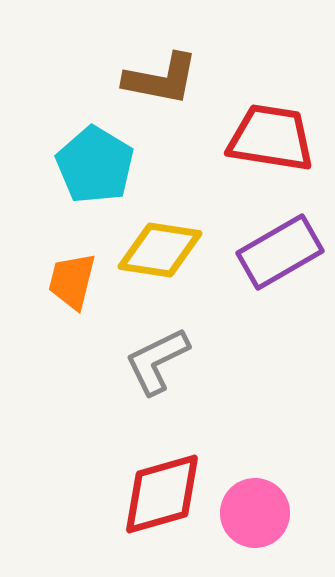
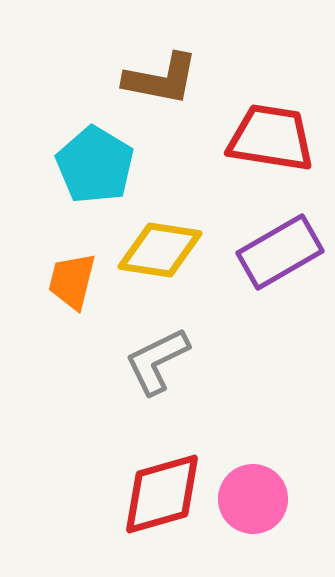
pink circle: moved 2 px left, 14 px up
